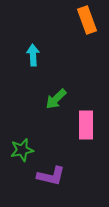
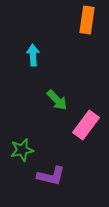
orange rectangle: rotated 28 degrees clockwise
green arrow: moved 1 px right, 1 px down; rotated 90 degrees counterclockwise
pink rectangle: rotated 36 degrees clockwise
